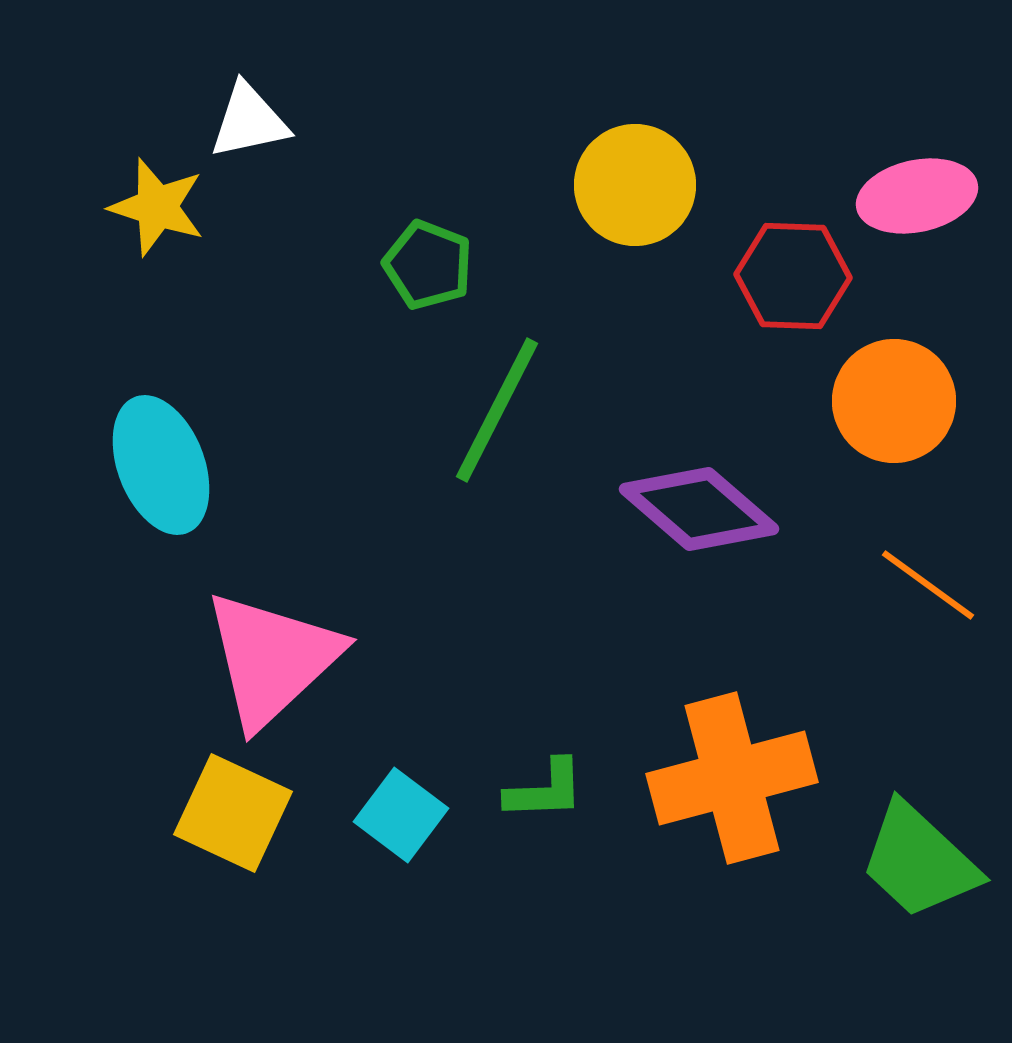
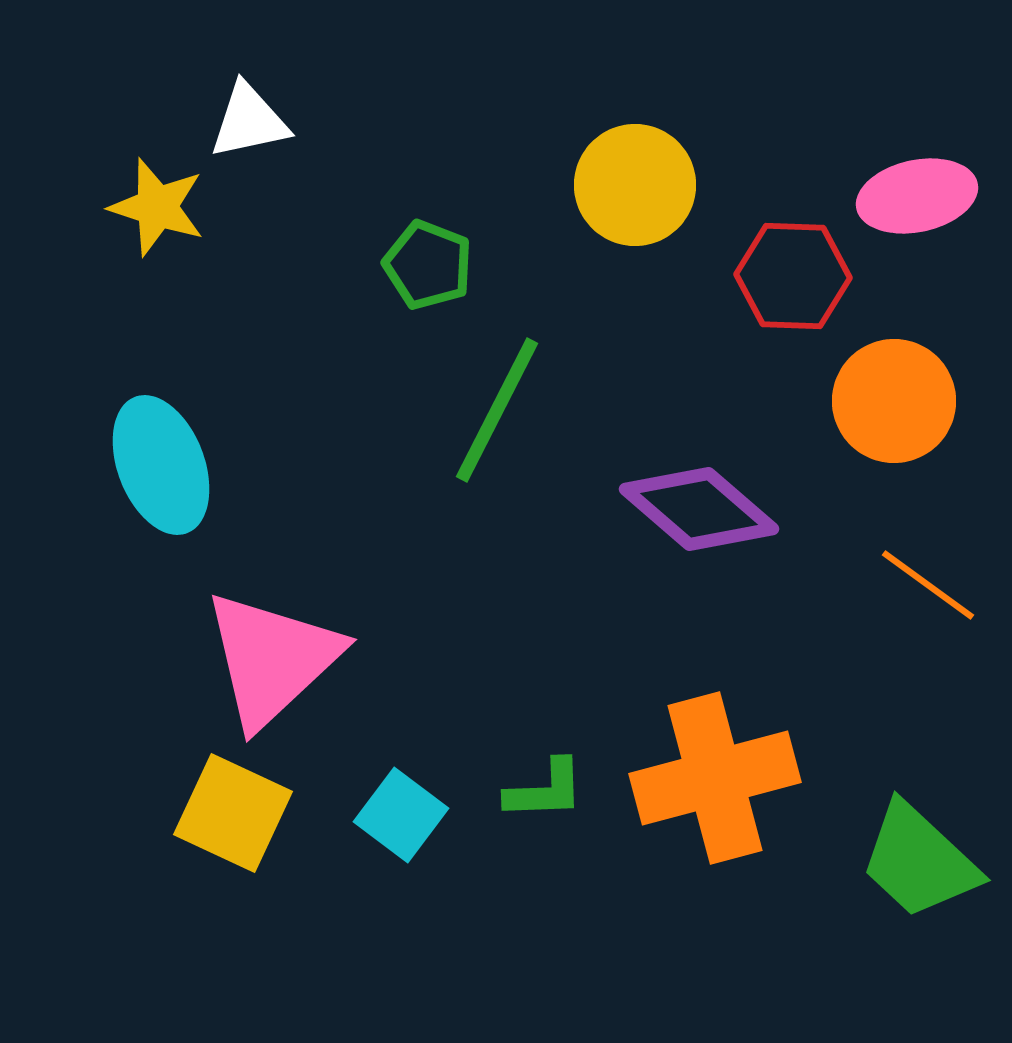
orange cross: moved 17 px left
